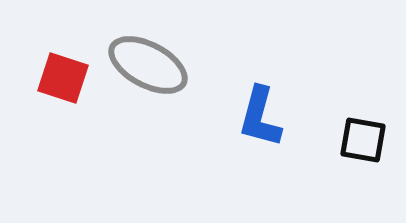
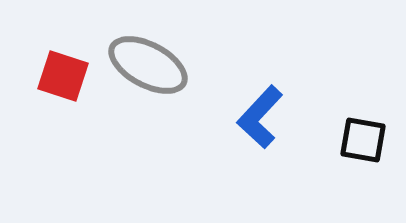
red square: moved 2 px up
blue L-shape: rotated 28 degrees clockwise
